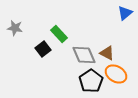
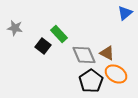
black square: moved 3 px up; rotated 14 degrees counterclockwise
